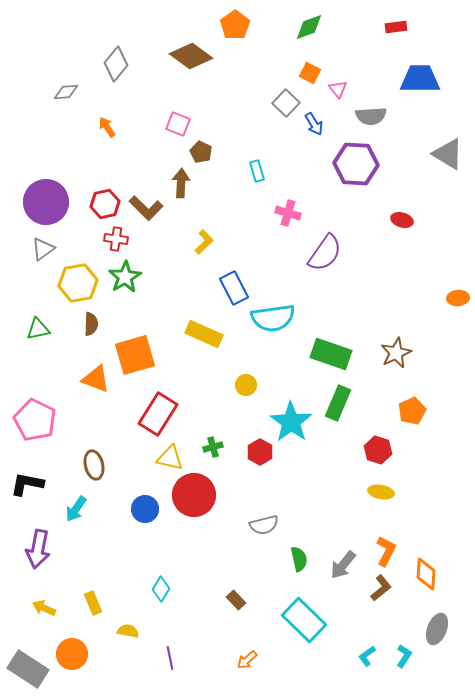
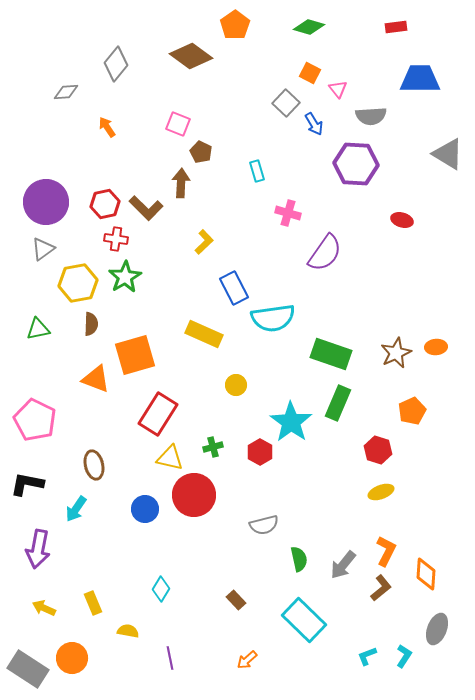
green diamond at (309, 27): rotated 36 degrees clockwise
orange ellipse at (458, 298): moved 22 px left, 49 px down
yellow circle at (246, 385): moved 10 px left
yellow ellipse at (381, 492): rotated 30 degrees counterclockwise
orange circle at (72, 654): moved 4 px down
cyan L-shape at (367, 656): rotated 15 degrees clockwise
